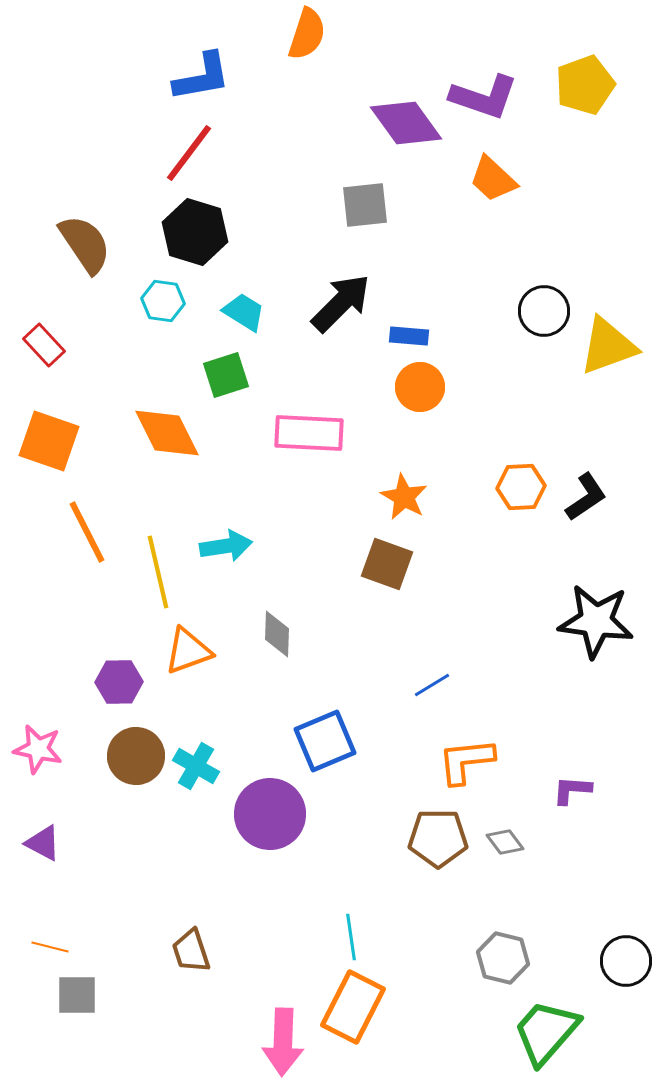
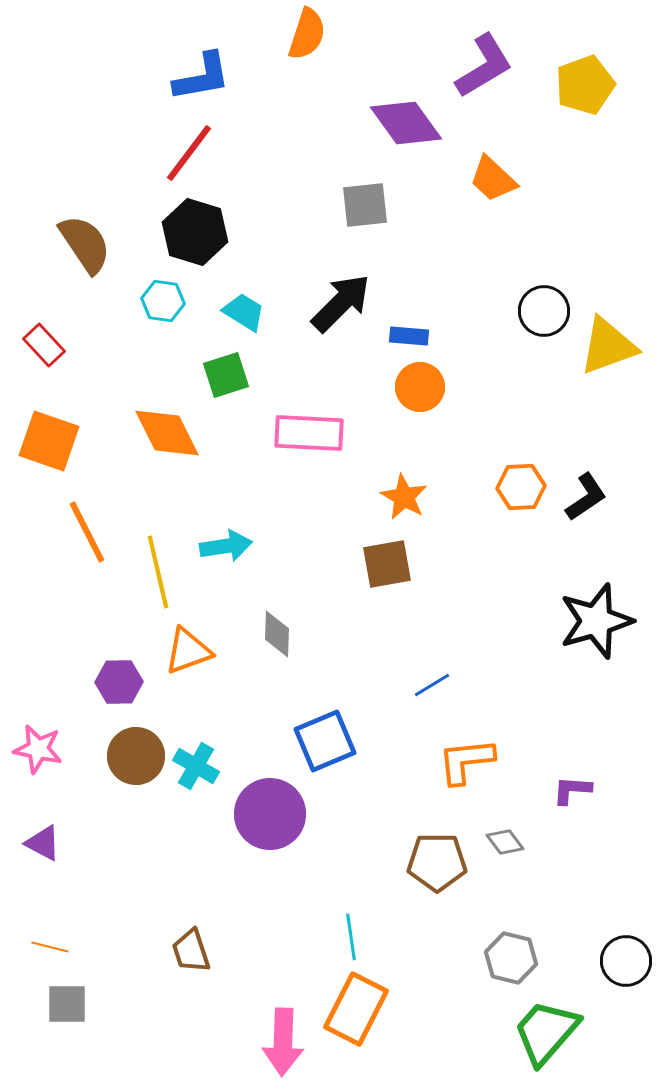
purple L-shape at (484, 97): moved 31 px up; rotated 50 degrees counterclockwise
brown square at (387, 564): rotated 30 degrees counterclockwise
black star at (596, 621): rotated 24 degrees counterclockwise
brown pentagon at (438, 838): moved 1 px left, 24 px down
gray hexagon at (503, 958): moved 8 px right
gray square at (77, 995): moved 10 px left, 9 px down
orange rectangle at (353, 1007): moved 3 px right, 2 px down
